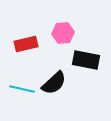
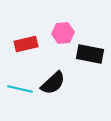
black rectangle: moved 4 px right, 6 px up
black semicircle: moved 1 px left
cyan line: moved 2 px left
